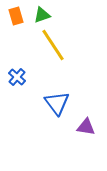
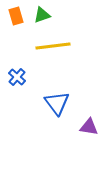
yellow line: moved 1 px down; rotated 64 degrees counterclockwise
purple triangle: moved 3 px right
